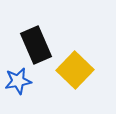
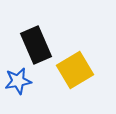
yellow square: rotated 15 degrees clockwise
